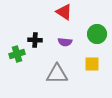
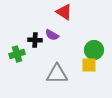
green circle: moved 3 px left, 16 px down
purple semicircle: moved 13 px left, 7 px up; rotated 24 degrees clockwise
yellow square: moved 3 px left, 1 px down
